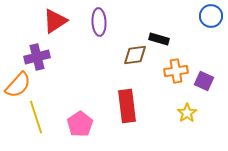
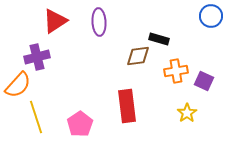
brown diamond: moved 3 px right, 1 px down
